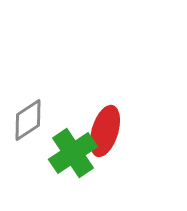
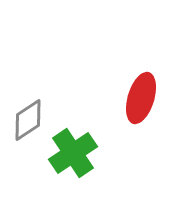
red ellipse: moved 36 px right, 33 px up
